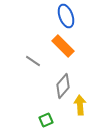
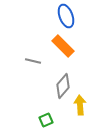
gray line: rotated 21 degrees counterclockwise
